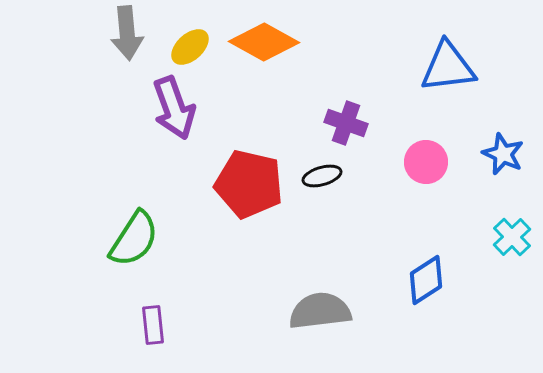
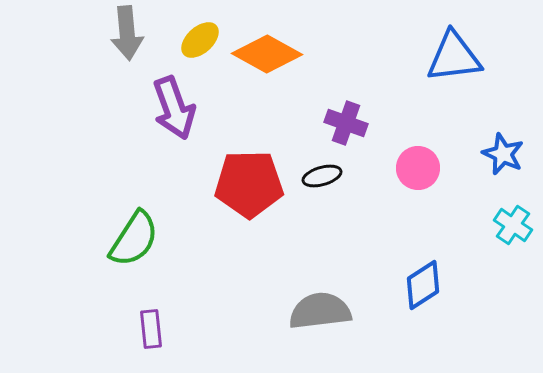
orange diamond: moved 3 px right, 12 px down
yellow ellipse: moved 10 px right, 7 px up
blue triangle: moved 6 px right, 10 px up
pink circle: moved 8 px left, 6 px down
red pentagon: rotated 14 degrees counterclockwise
cyan cross: moved 1 px right, 12 px up; rotated 12 degrees counterclockwise
blue diamond: moved 3 px left, 5 px down
purple rectangle: moved 2 px left, 4 px down
